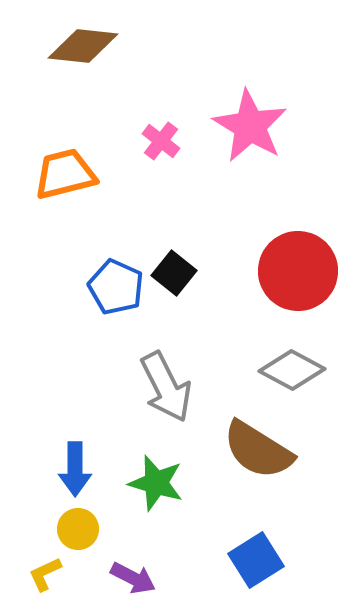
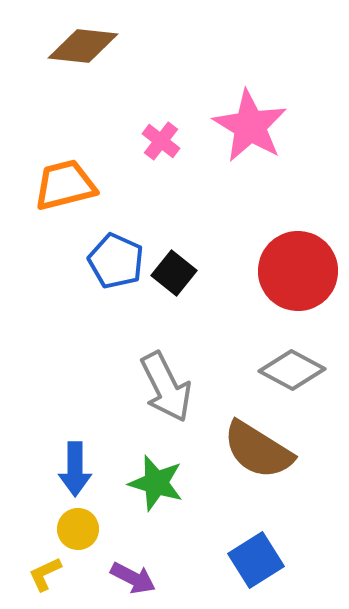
orange trapezoid: moved 11 px down
blue pentagon: moved 26 px up
